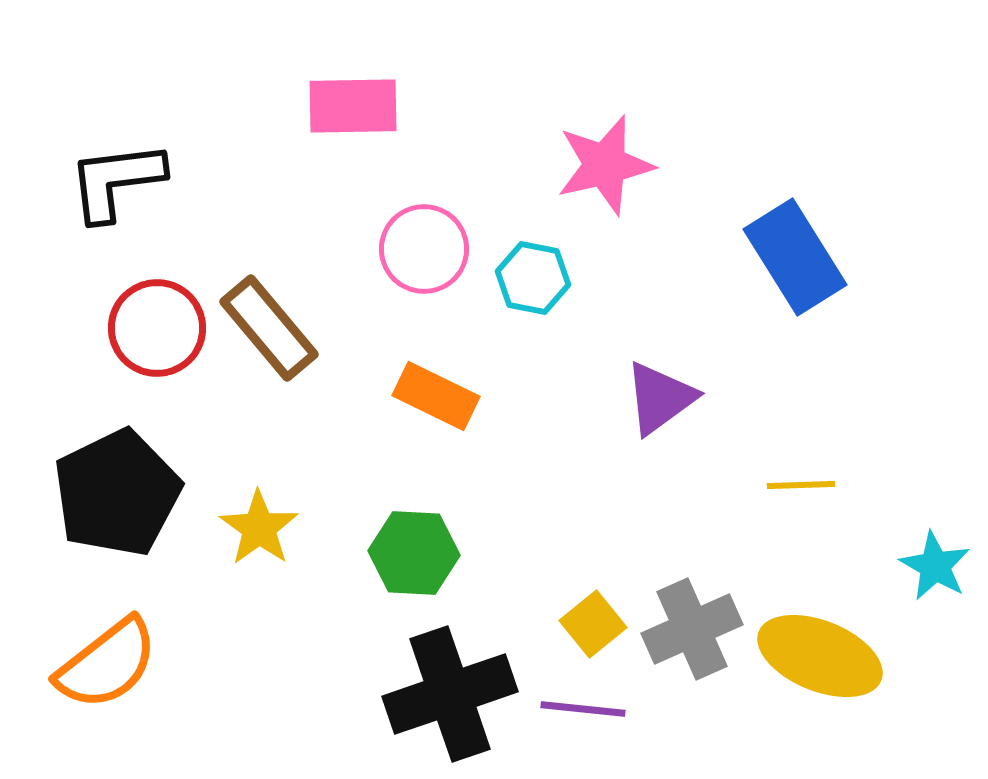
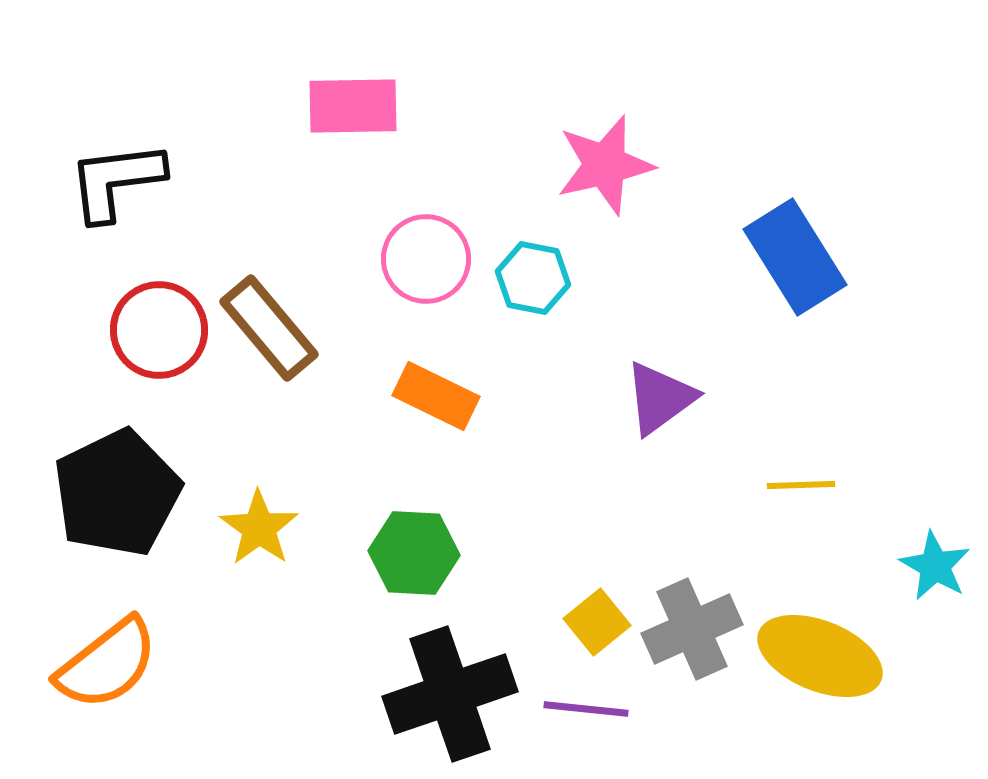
pink circle: moved 2 px right, 10 px down
red circle: moved 2 px right, 2 px down
yellow square: moved 4 px right, 2 px up
purple line: moved 3 px right
